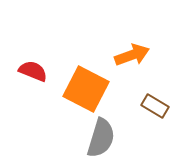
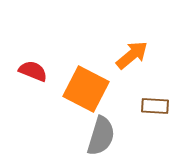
orange arrow: rotated 20 degrees counterclockwise
brown rectangle: rotated 28 degrees counterclockwise
gray semicircle: moved 2 px up
